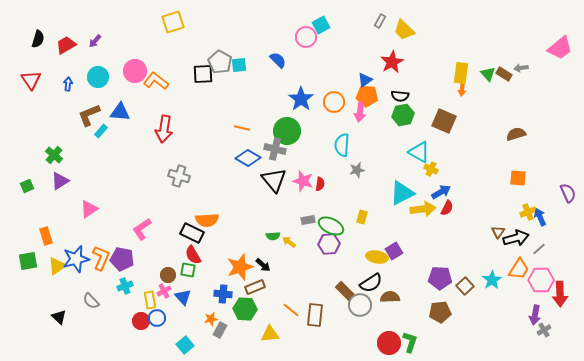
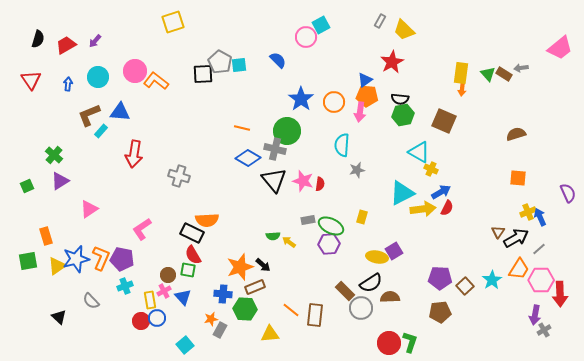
black semicircle at (400, 96): moved 3 px down
red arrow at (164, 129): moved 30 px left, 25 px down
black arrow at (516, 238): rotated 15 degrees counterclockwise
gray circle at (360, 305): moved 1 px right, 3 px down
